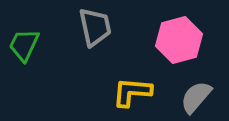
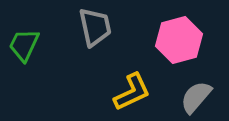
yellow L-shape: rotated 150 degrees clockwise
